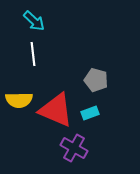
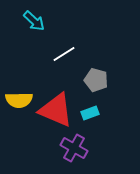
white line: moved 31 px right; rotated 65 degrees clockwise
